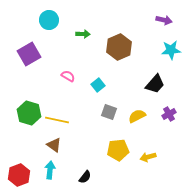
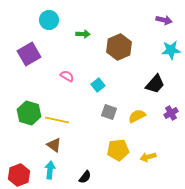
pink semicircle: moved 1 px left
purple cross: moved 2 px right, 1 px up
